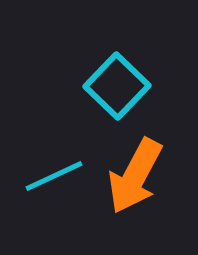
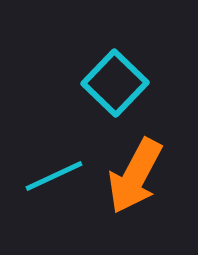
cyan square: moved 2 px left, 3 px up
